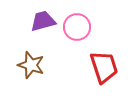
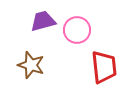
pink circle: moved 3 px down
red trapezoid: rotated 12 degrees clockwise
